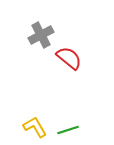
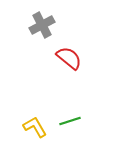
gray cross: moved 1 px right, 10 px up
green line: moved 2 px right, 9 px up
